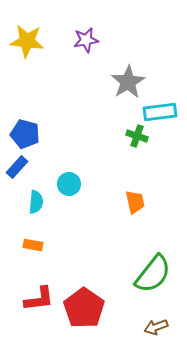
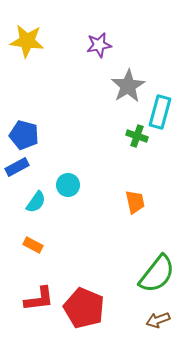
purple star: moved 13 px right, 5 px down
gray star: moved 4 px down
cyan rectangle: rotated 68 degrees counterclockwise
blue pentagon: moved 1 px left, 1 px down
blue rectangle: rotated 20 degrees clockwise
cyan circle: moved 1 px left, 1 px down
cyan semicircle: rotated 30 degrees clockwise
orange rectangle: rotated 18 degrees clockwise
green semicircle: moved 4 px right
red pentagon: rotated 12 degrees counterclockwise
brown arrow: moved 2 px right, 7 px up
